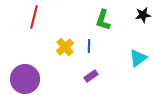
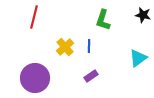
black star: rotated 21 degrees clockwise
purple circle: moved 10 px right, 1 px up
